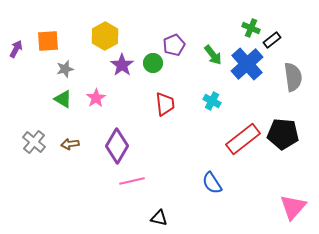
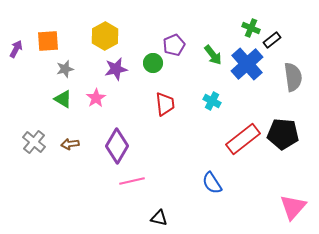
purple star: moved 6 px left, 4 px down; rotated 25 degrees clockwise
